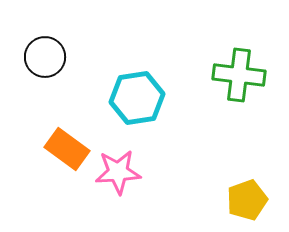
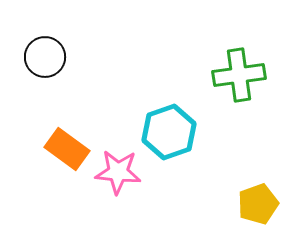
green cross: rotated 15 degrees counterclockwise
cyan hexagon: moved 32 px right, 34 px down; rotated 10 degrees counterclockwise
pink star: rotated 9 degrees clockwise
yellow pentagon: moved 11 px right, 4 px down
